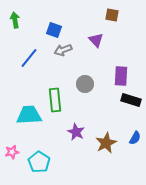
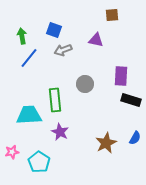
brown square: rotated 16 degrees counterclockwise
green arrow: moved 7 px right, 16 px down
purple triangle: rotated 35 degrees counterclockwise
purple star: moved 16 px left
